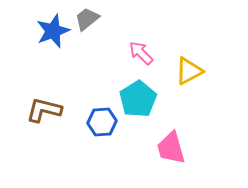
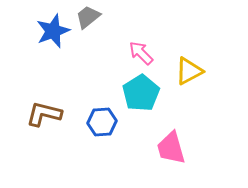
gray trapezoid: moved 1 px right, 2 px up
cyan pentagon: moved 3 px right, 6 px up
brown L-shape: moved 4 px down
